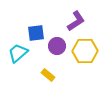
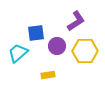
yellow rectangle: rotated 48 degrees counterclockwise
